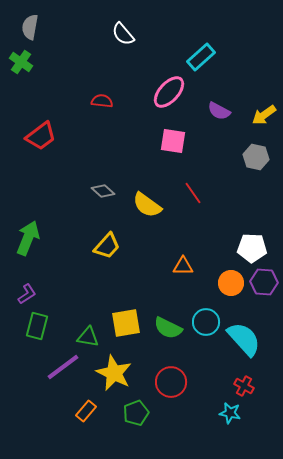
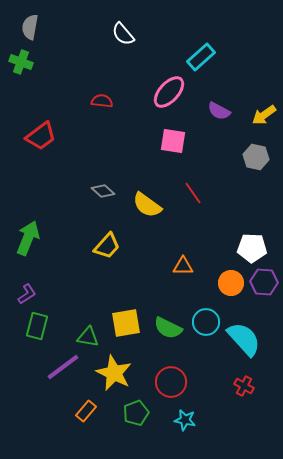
green cross: rotated 15 degrees counterclockwise
cyan star: moved 45 px left, 7 px down
